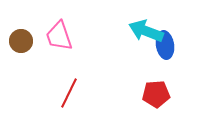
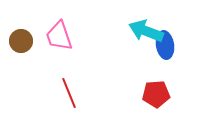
red line: rotated 48 degrees counterclockwise
